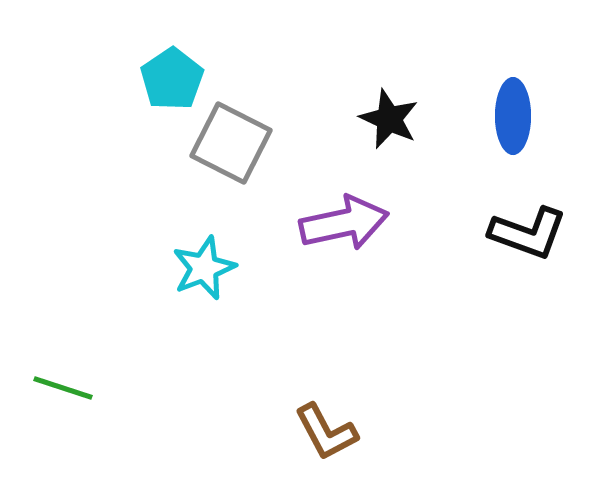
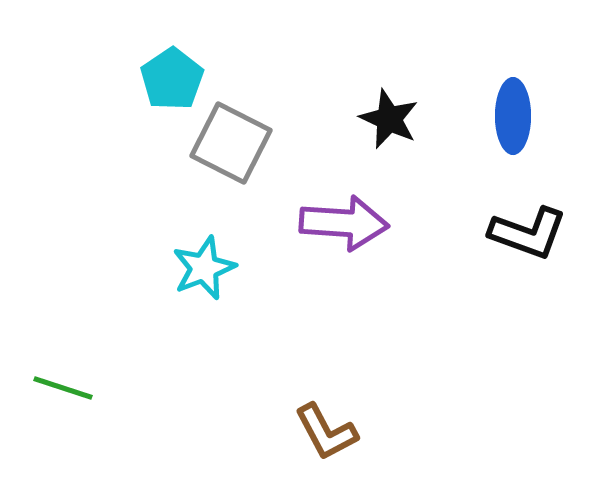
purple arrow: rotated 16 degrees clockwise
